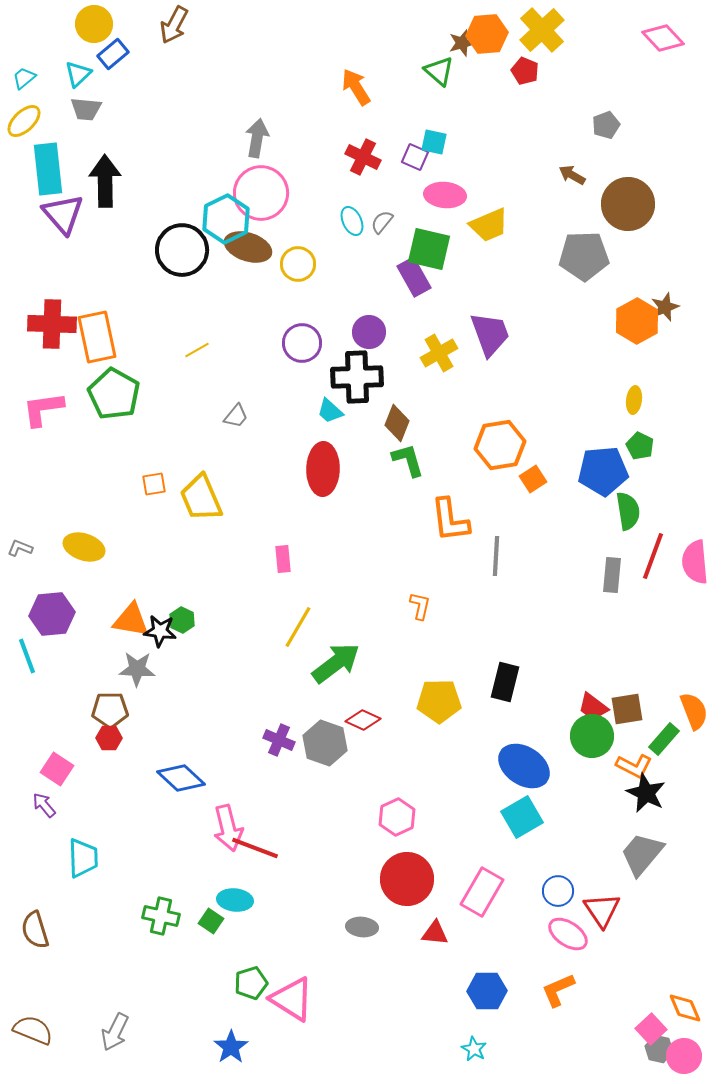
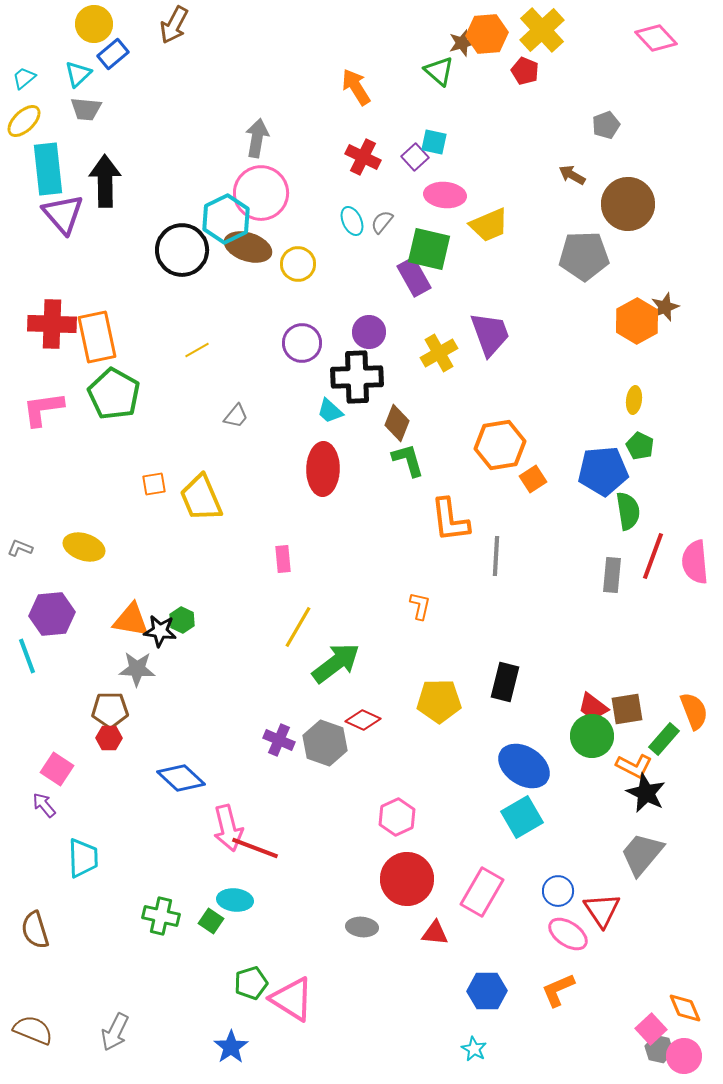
pink diamond at (663, 38): moved 7 px left
purple square at (415, 157): rotated 24 degrees clockwise
